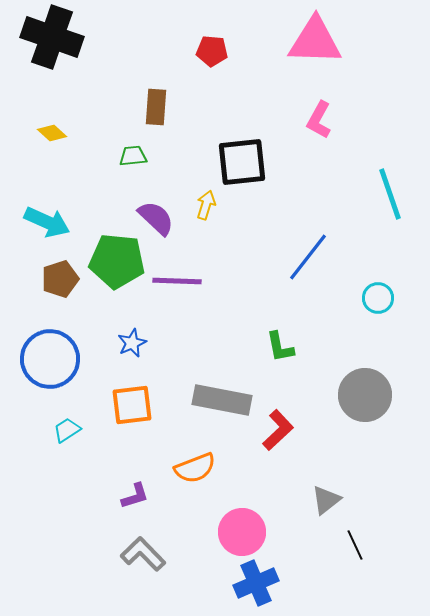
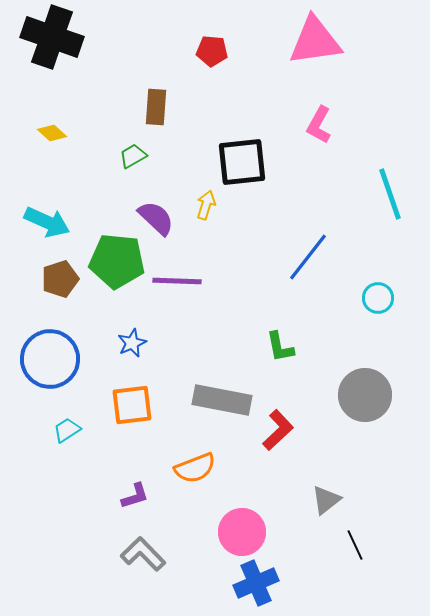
pink triangle: rotated 10 degrees counterclockwise
pink L-shape: moved 5 px down
green trapezoid: rotated 24 degrees counterclockwise
